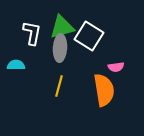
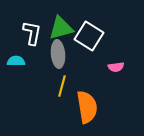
green triangle: moved 1 px left, 1 px down
gray ellipse: moved 2 px left, 6 px down; rotated 8 degrees counterclockwise
cyan semicircle: moved 4 px up
yellow line: moved 3 px right
orange semicircle: moved 17 px left, 17 px down
